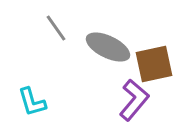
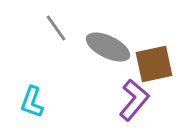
cyan L-shape: rotated 36 degrees clockwise
